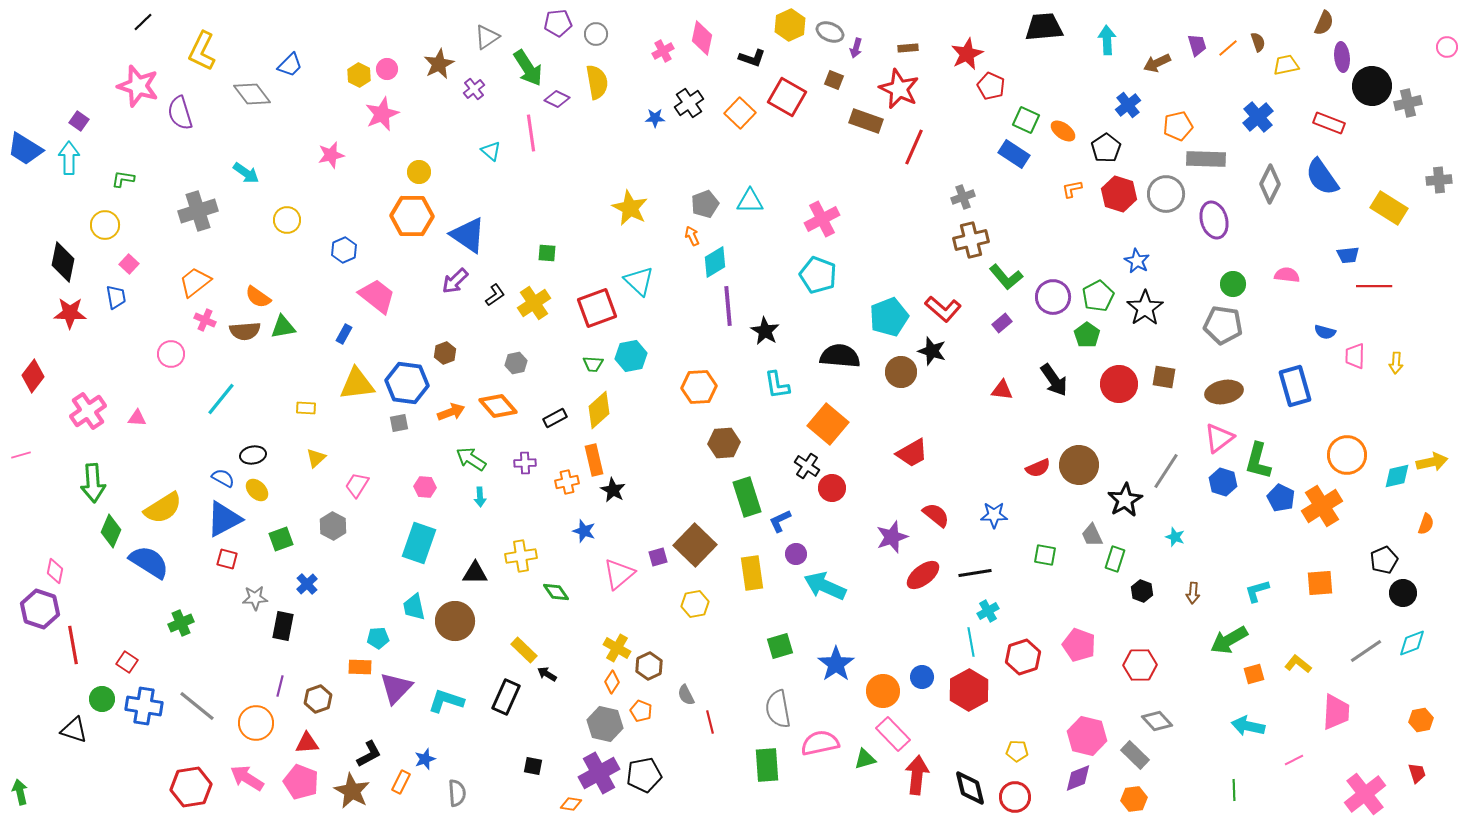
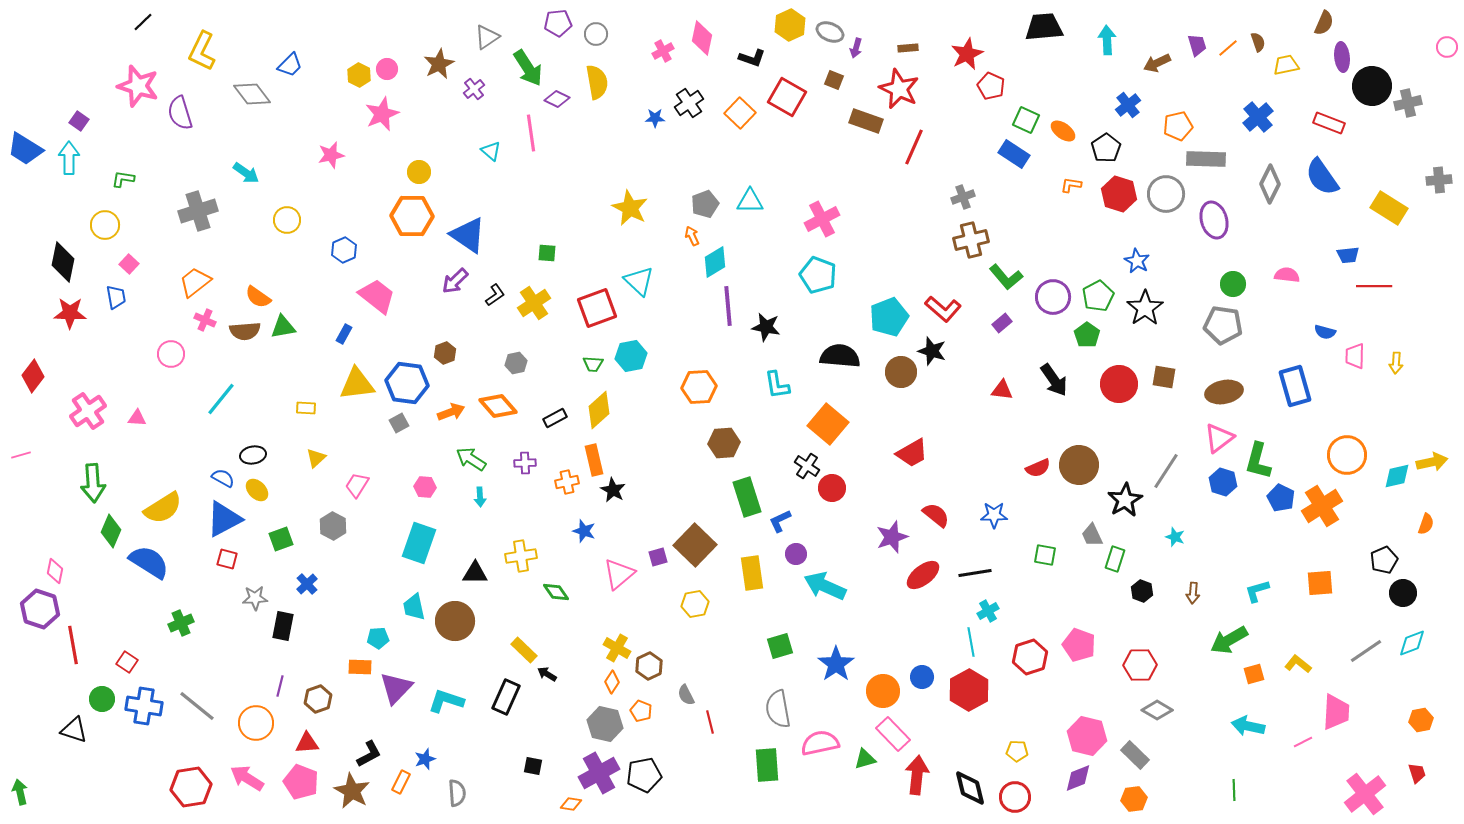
orange L-shape at (1072, 189): moved 1 px left, 4 px up; rotated 20 degrees clockwise
black star at (765, 331): moved 1 px right, 4 px up; rotated 20 degrees counterclockwise
gray square at (399, 423): rotated 18 degrees counterclockwise
red hexagon at (1023, 657): moved 7 px right
gray diamond at (1157, 721): moved 11 px up; rotated 16 degrees counterclockwise
pink line at (1294, 760): moved 9 px right, 18 px up
